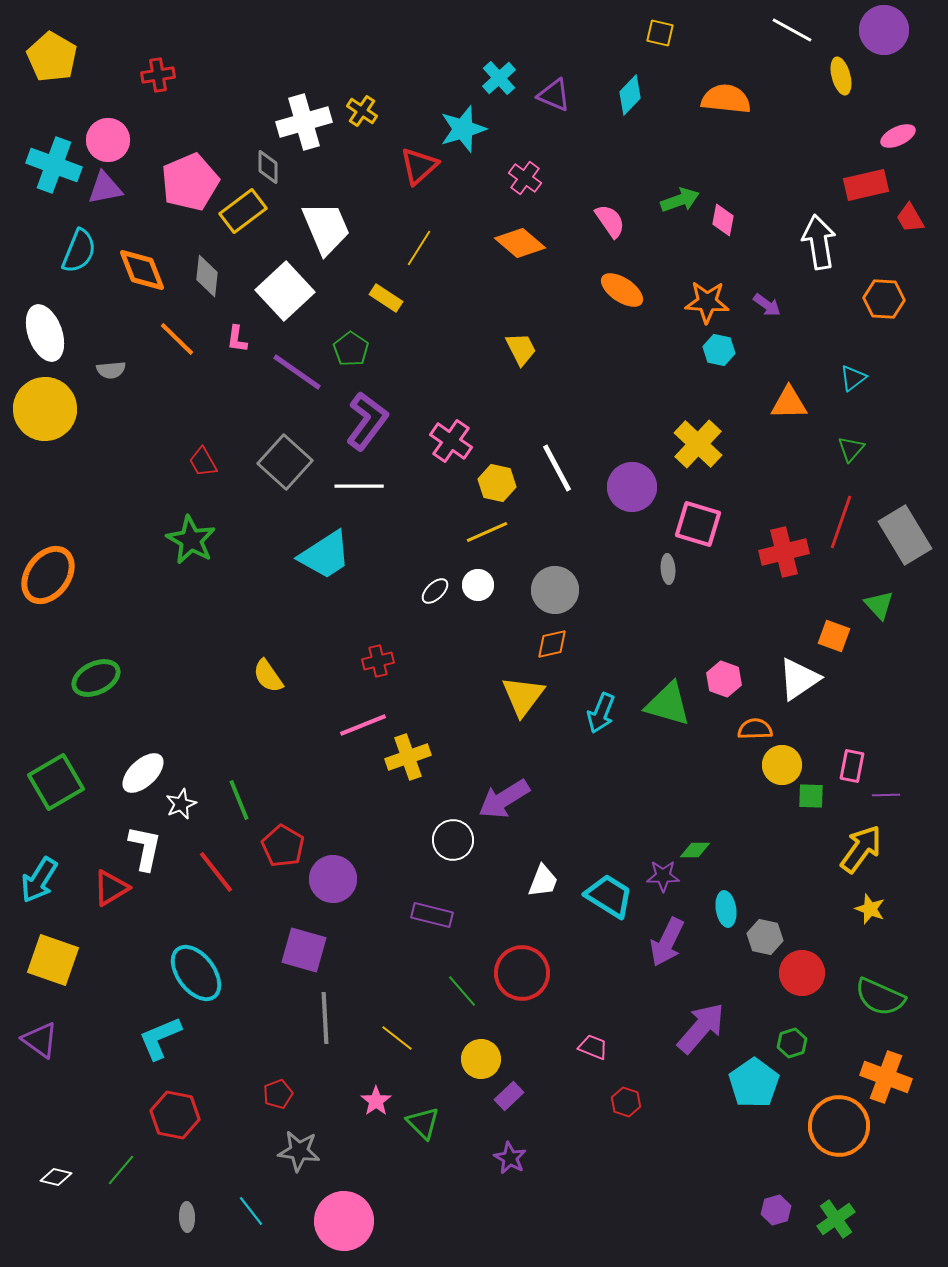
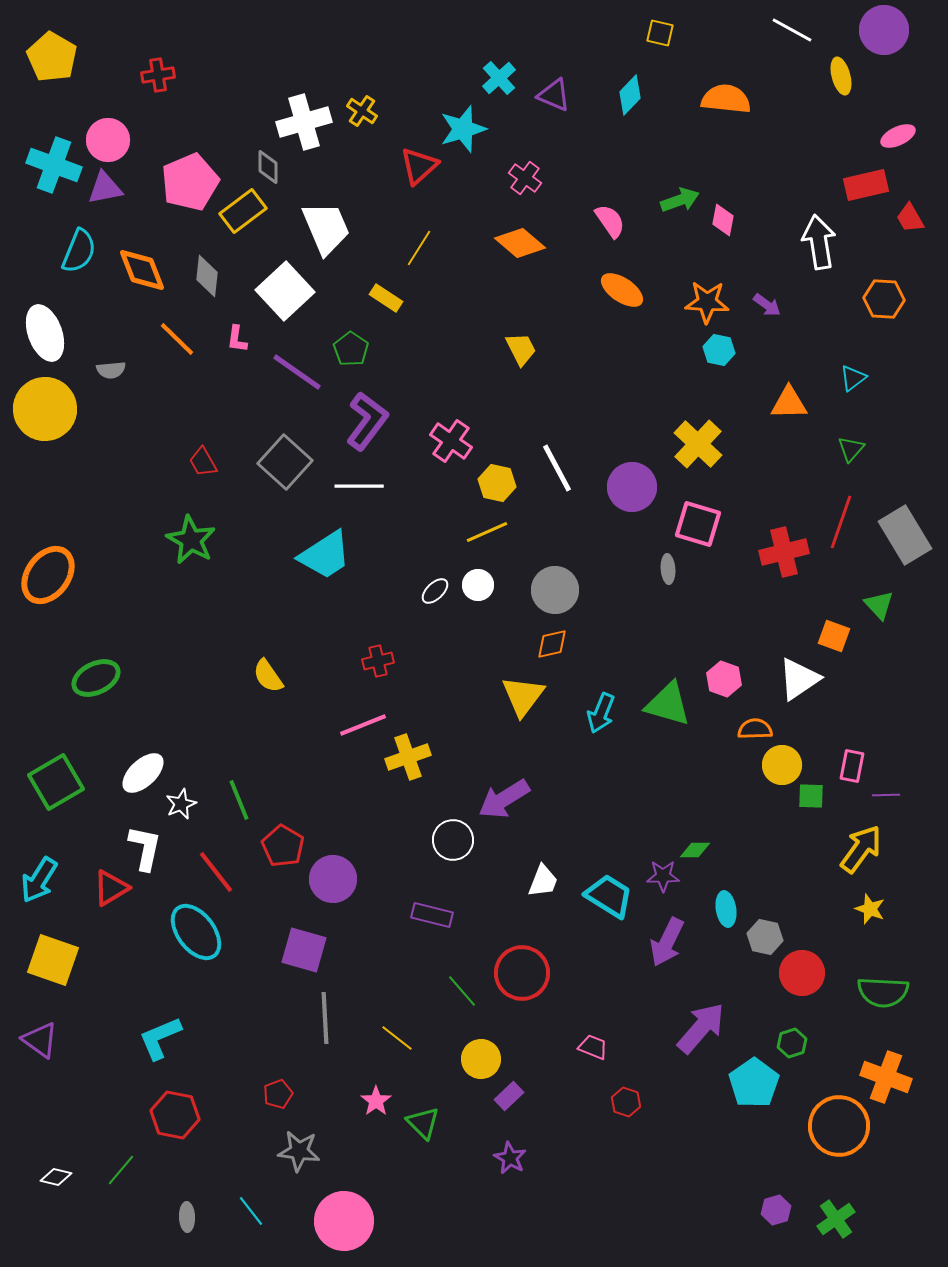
cyan ellipse at (196, 973): moved 41 px up
green semicircle at (880, 997): moved 3 px right, 5 px up; rotated 21 degrees counterclockwise
